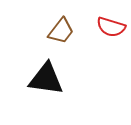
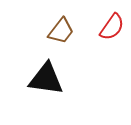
red semicircle: moved 1 px right; rotated 72 degrees counterclockwise
